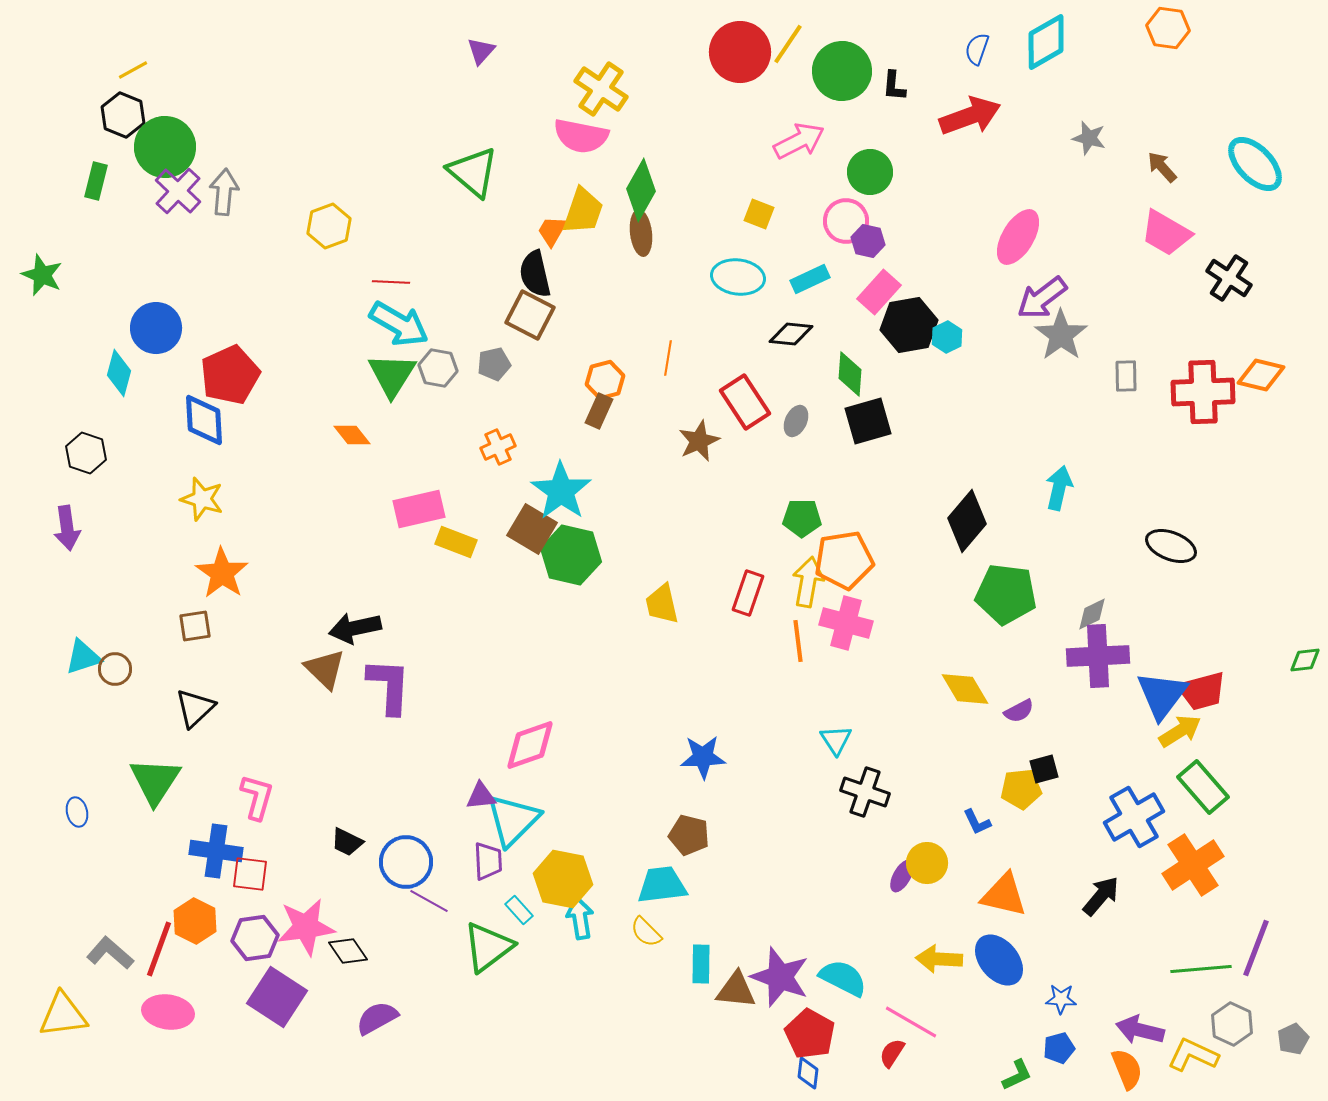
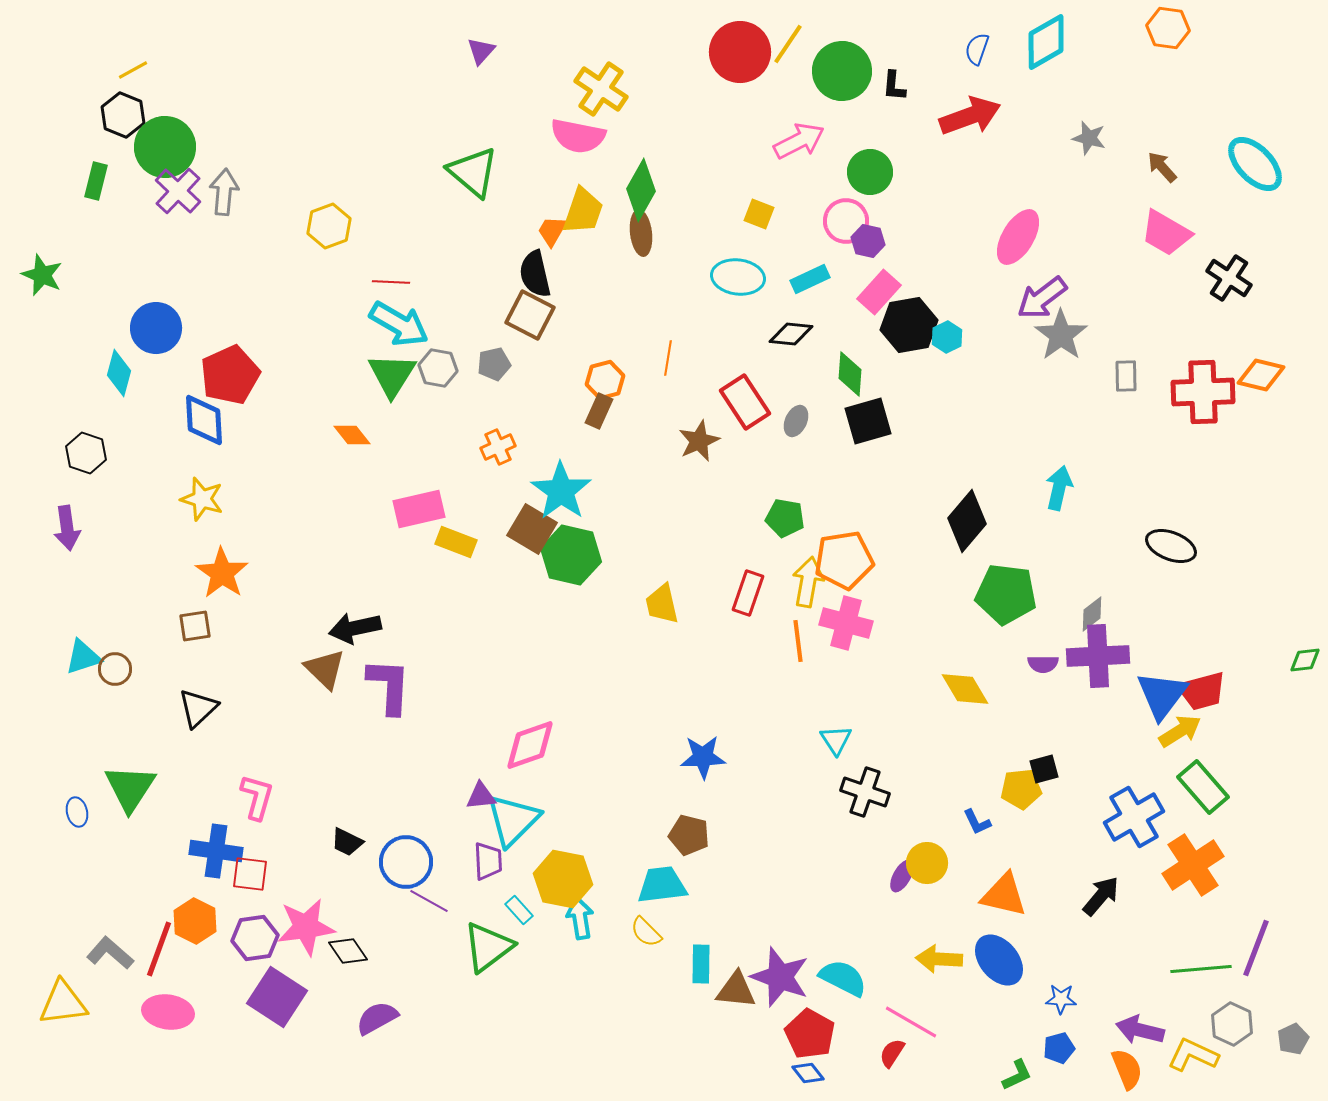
pink semicircle at (581, 136): moved 3 px left
green pentagon at (802, 518): moved 17 px left; rotated 9 degrees clockwise
gray diamond at (1092, 614): rotated 12 degrees counterclockwise
black triangle at (195, 708): moved 3 px right
purple semicircle at (1019, 711): moved 24 px right, 47 px up; rotated 28 degrees clockwise
green triangle at (155, 781): moved 25 px left, 7 px down
yellow triangle at (63, 1015): moved 12 px up
blue diamond at (808, 1073): rotated 44 degrees counterclockwise
